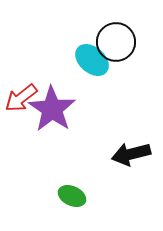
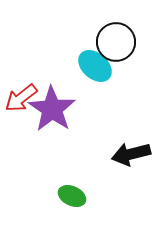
cyan ellipse: moved 3 px right, 6 px down
